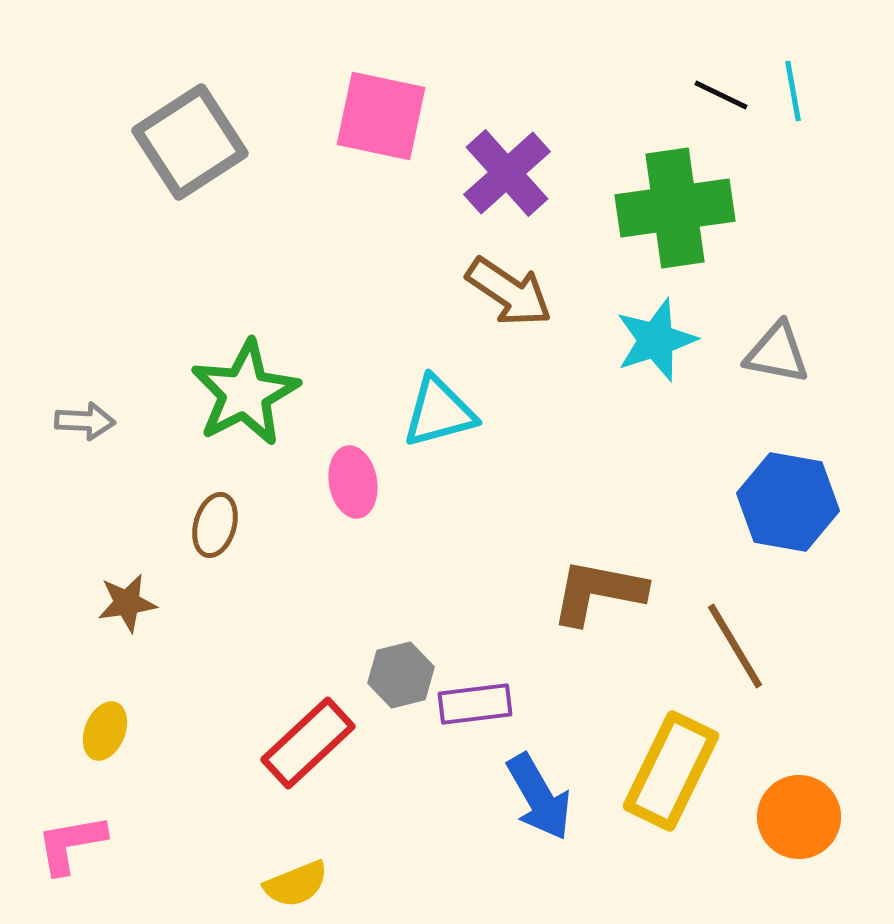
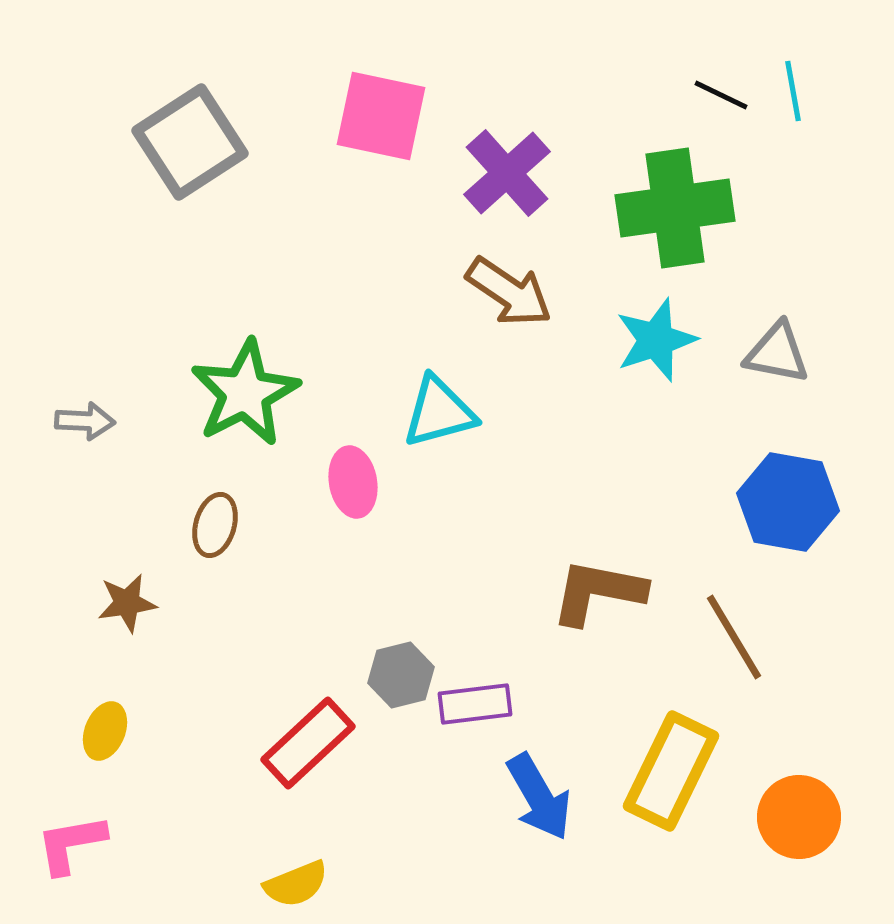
brown line: moved 1 px left, 9 px up
